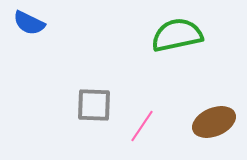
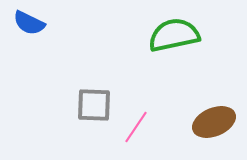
green semicircle: moved 3 px left
pink line: moved 6 px left, 1 px down
